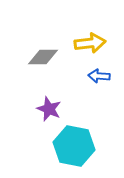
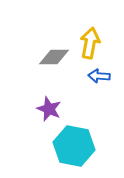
yellow arrow: rotated 72 degrees counterclockwise
gray diamond: moved 11 px right
